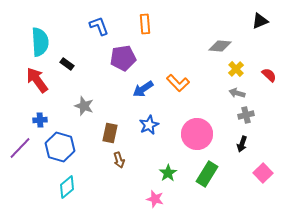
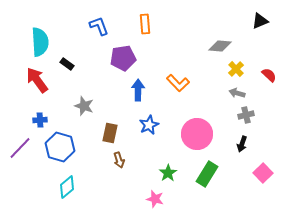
blue arrow: moved 5 px left, 1 px down; rotated 125 degrees clockwise
